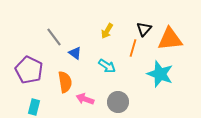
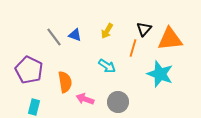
blue triangle: moved 18 px up; rotated 16 degrees counterclockwise
